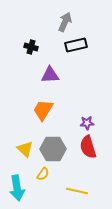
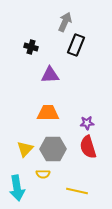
black rectangle: rotated 55 degrees counterclockwise
orange trapezoid: moved 5 px right, 3 px down; rotated 60 degrees clockwise
yellow triangle: rotated 30 degrees clockwise
yellow semicircle: rotated 56 degrees clockwise
